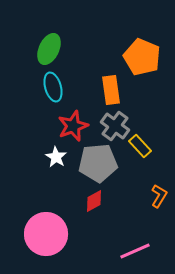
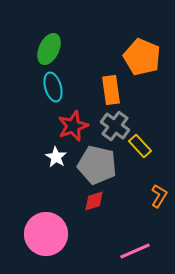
gray pentagon: moved 1 px left, 2 px down; rotated 18 degrees clockwise
red diamond: rotated 10 degrees clockwise
